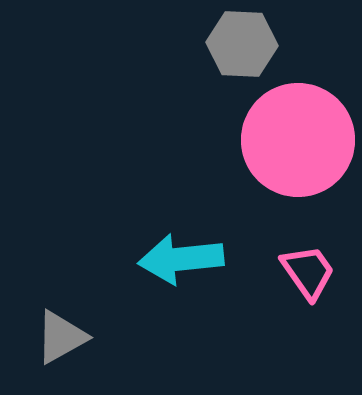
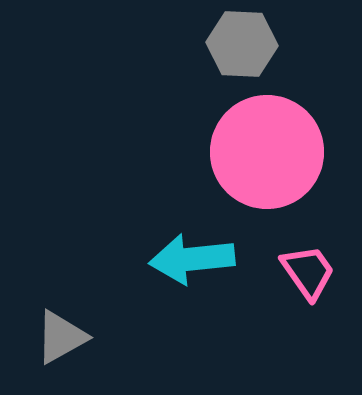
pink circle: moved 31 px left, 12 px down
cyan arrow: moved 11 px right
